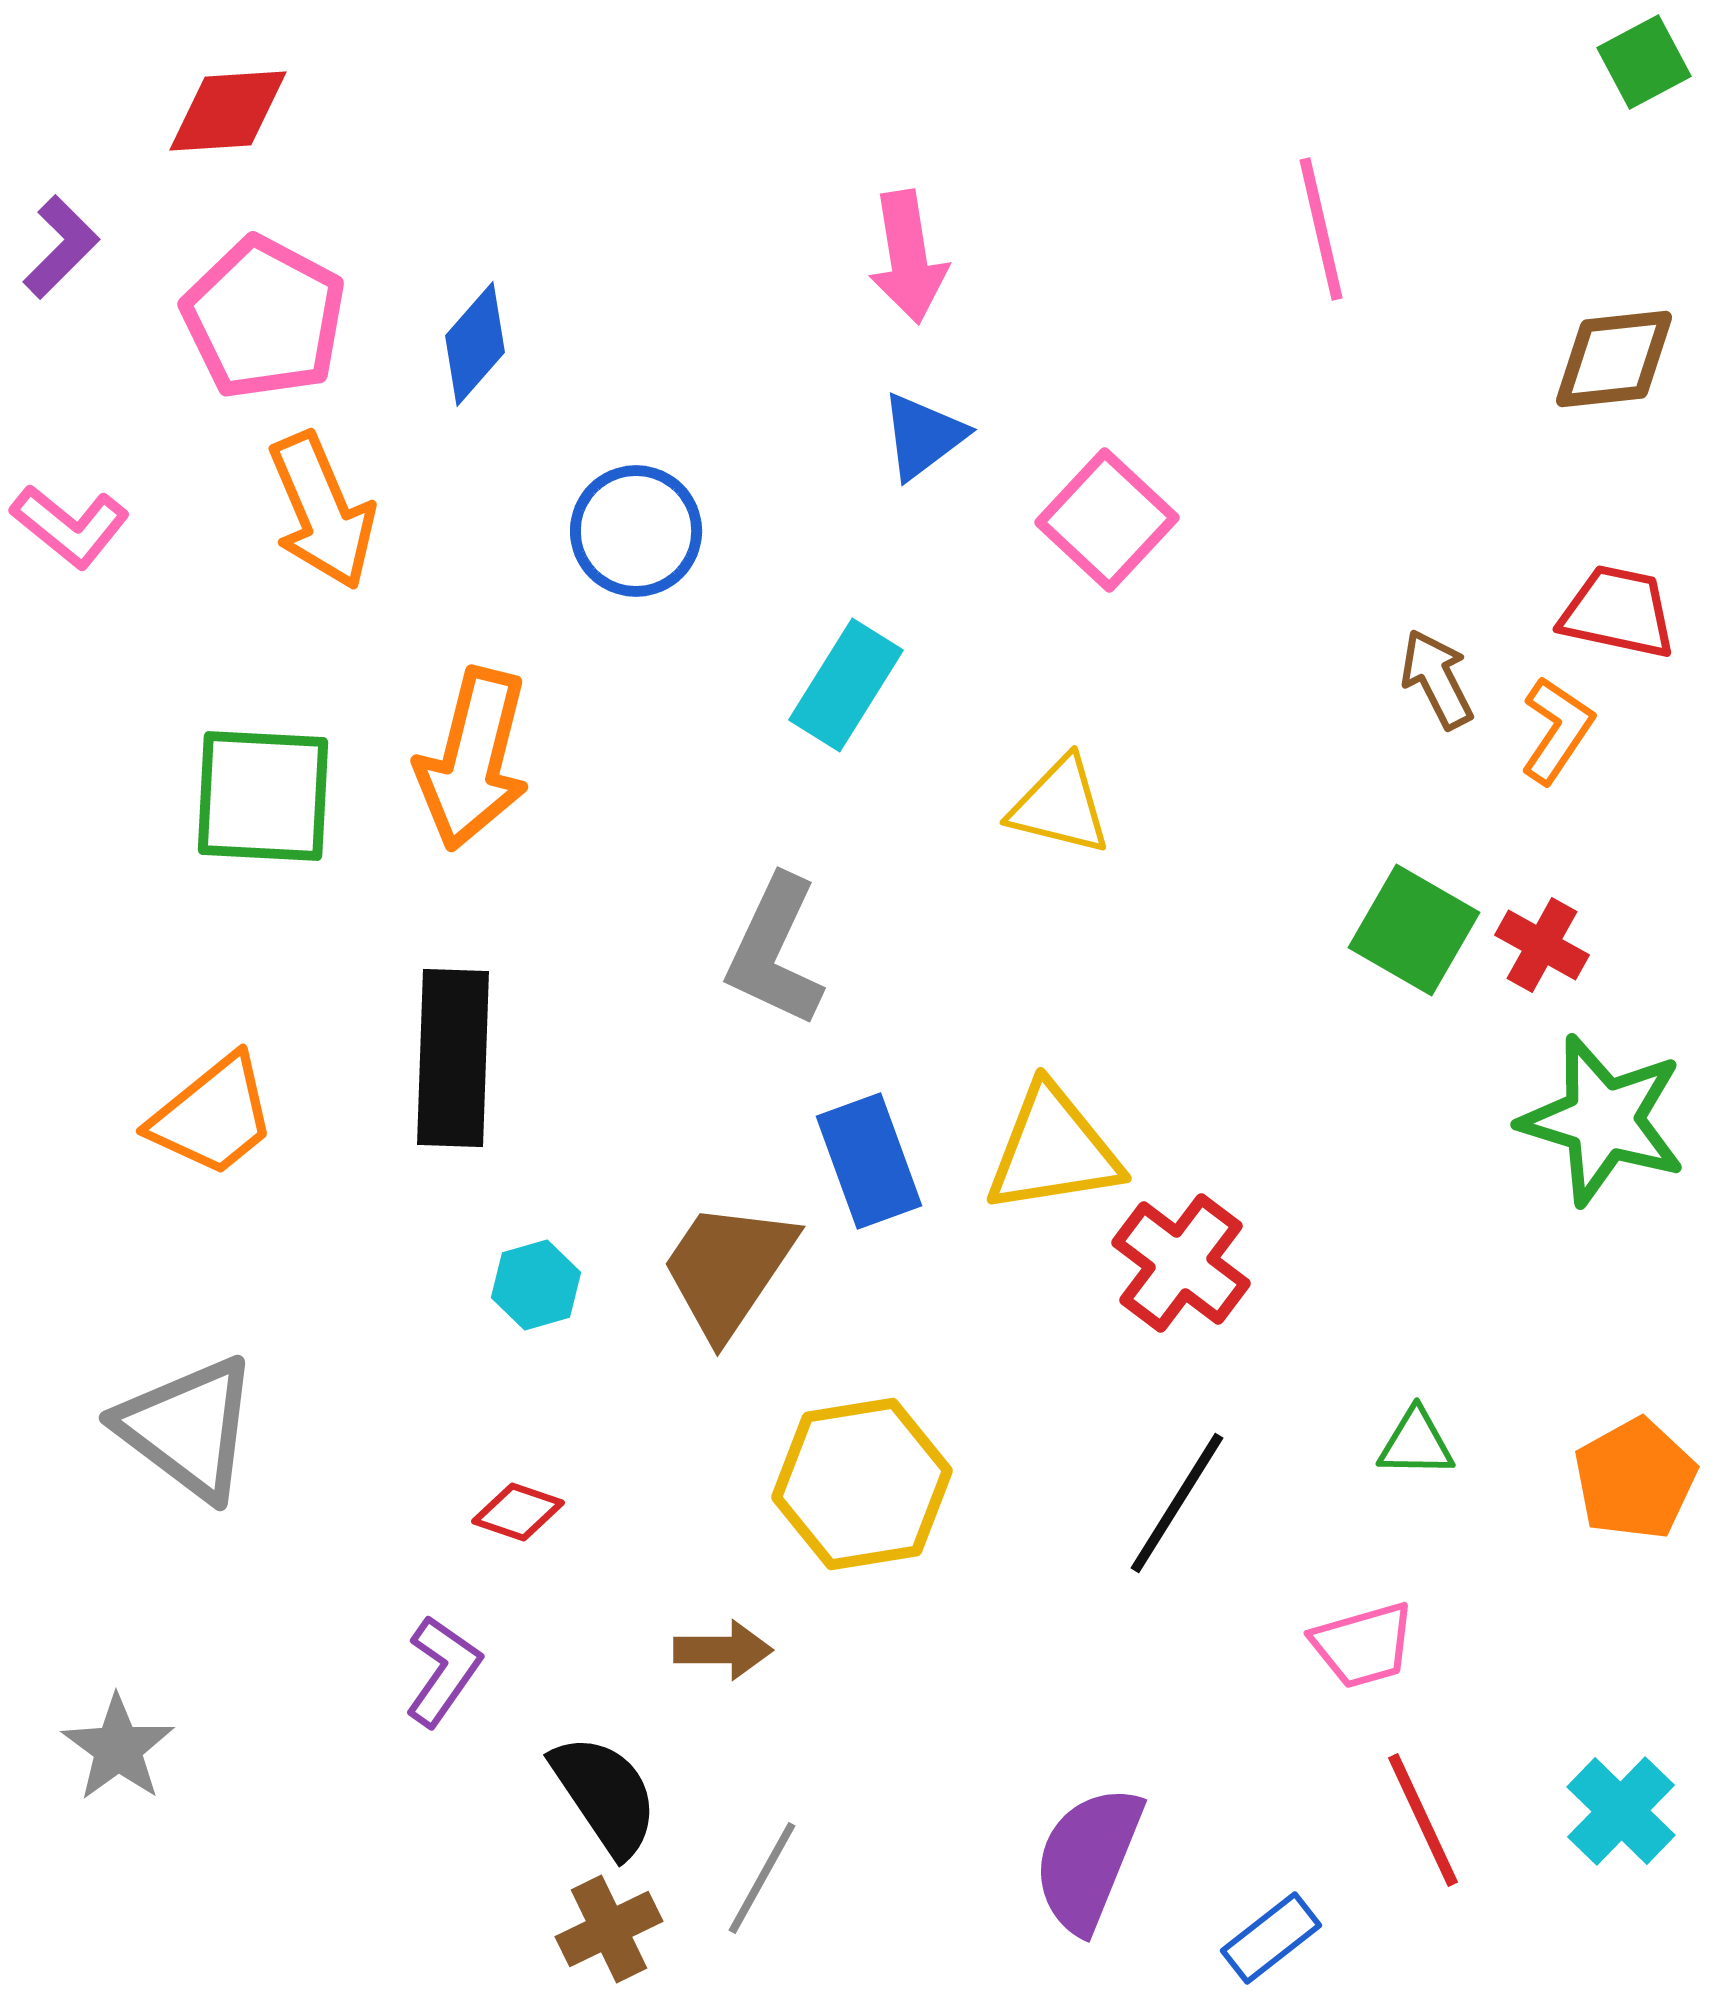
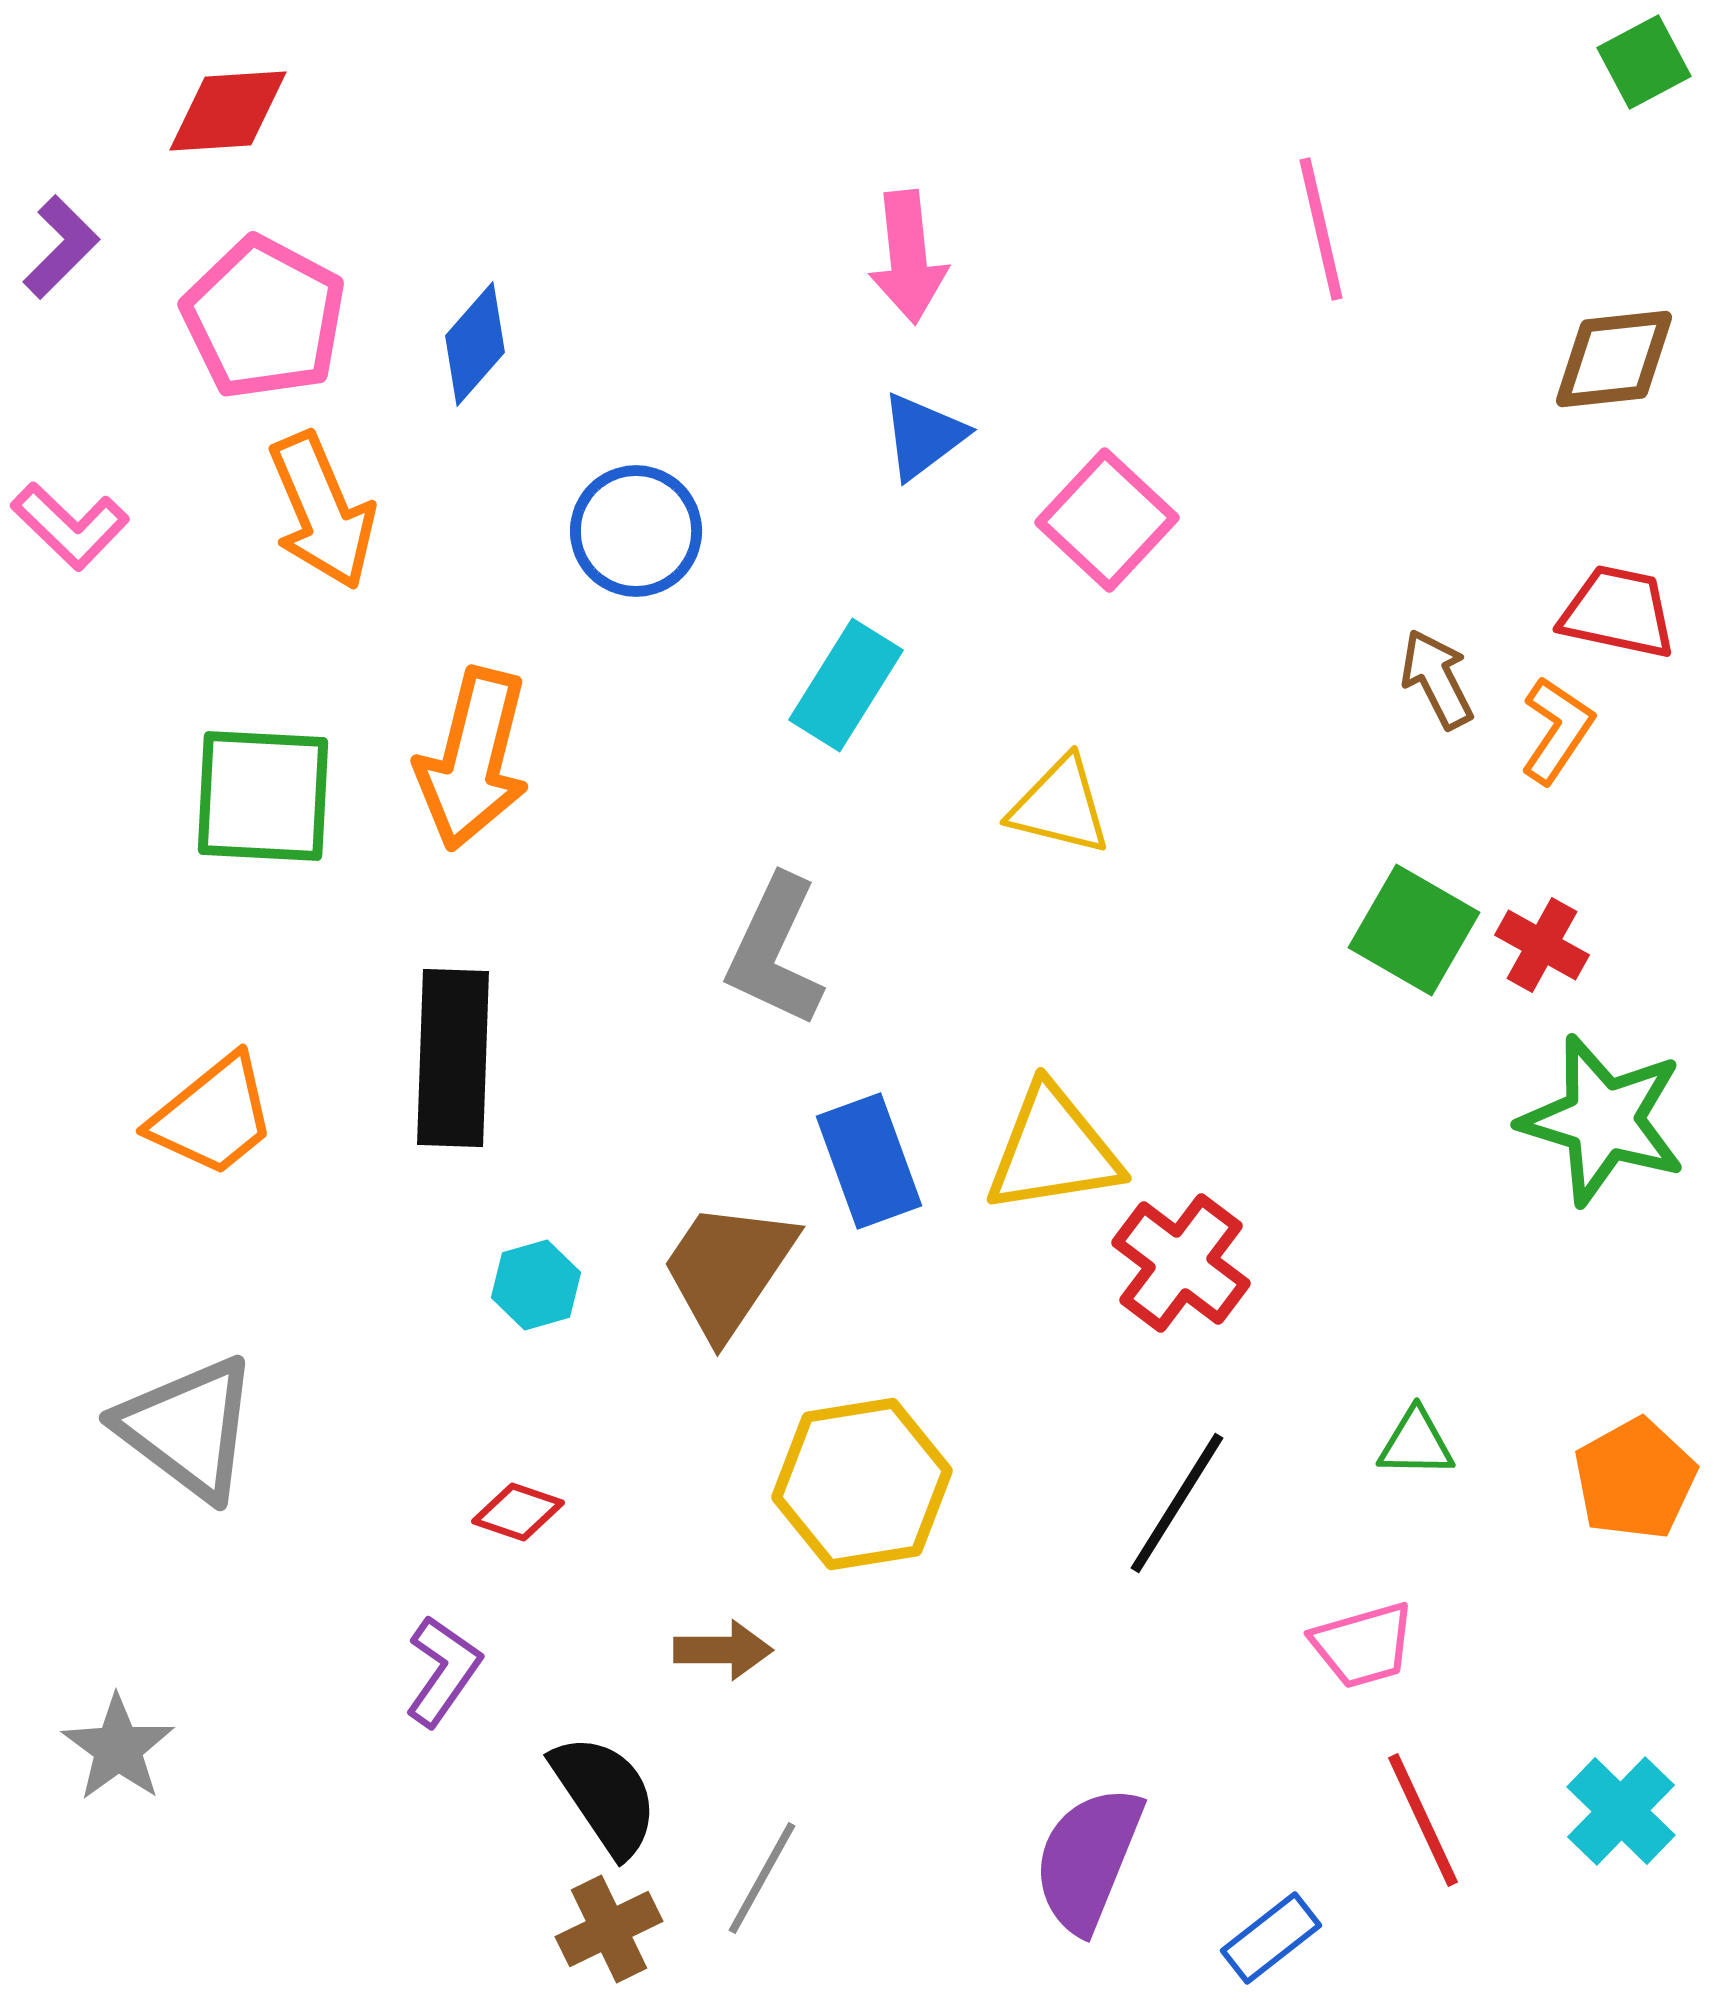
pink arrow at (908, 257): rotated 3 degrees clockwise
pink L-shape at (70, 526): rotated 5 degrees clockwise
